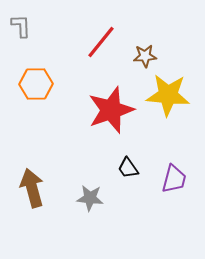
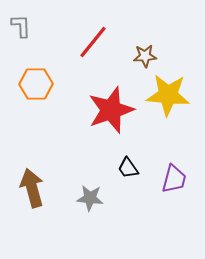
red line: moved 8 px left
